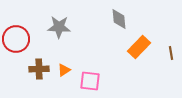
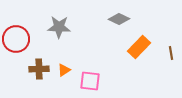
gray diamond: rotated 60 degrees counterclockwise
